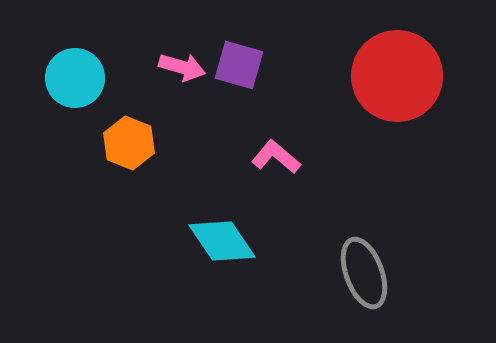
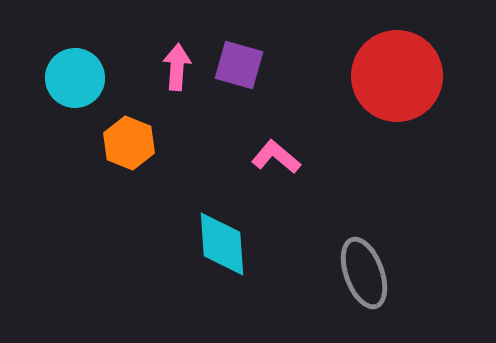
pink arrow: moved 5 px left; rotated 102 degrees counterclockwise
cyan diamond: moved 3 px down; rotated 30 degrees clockwise
